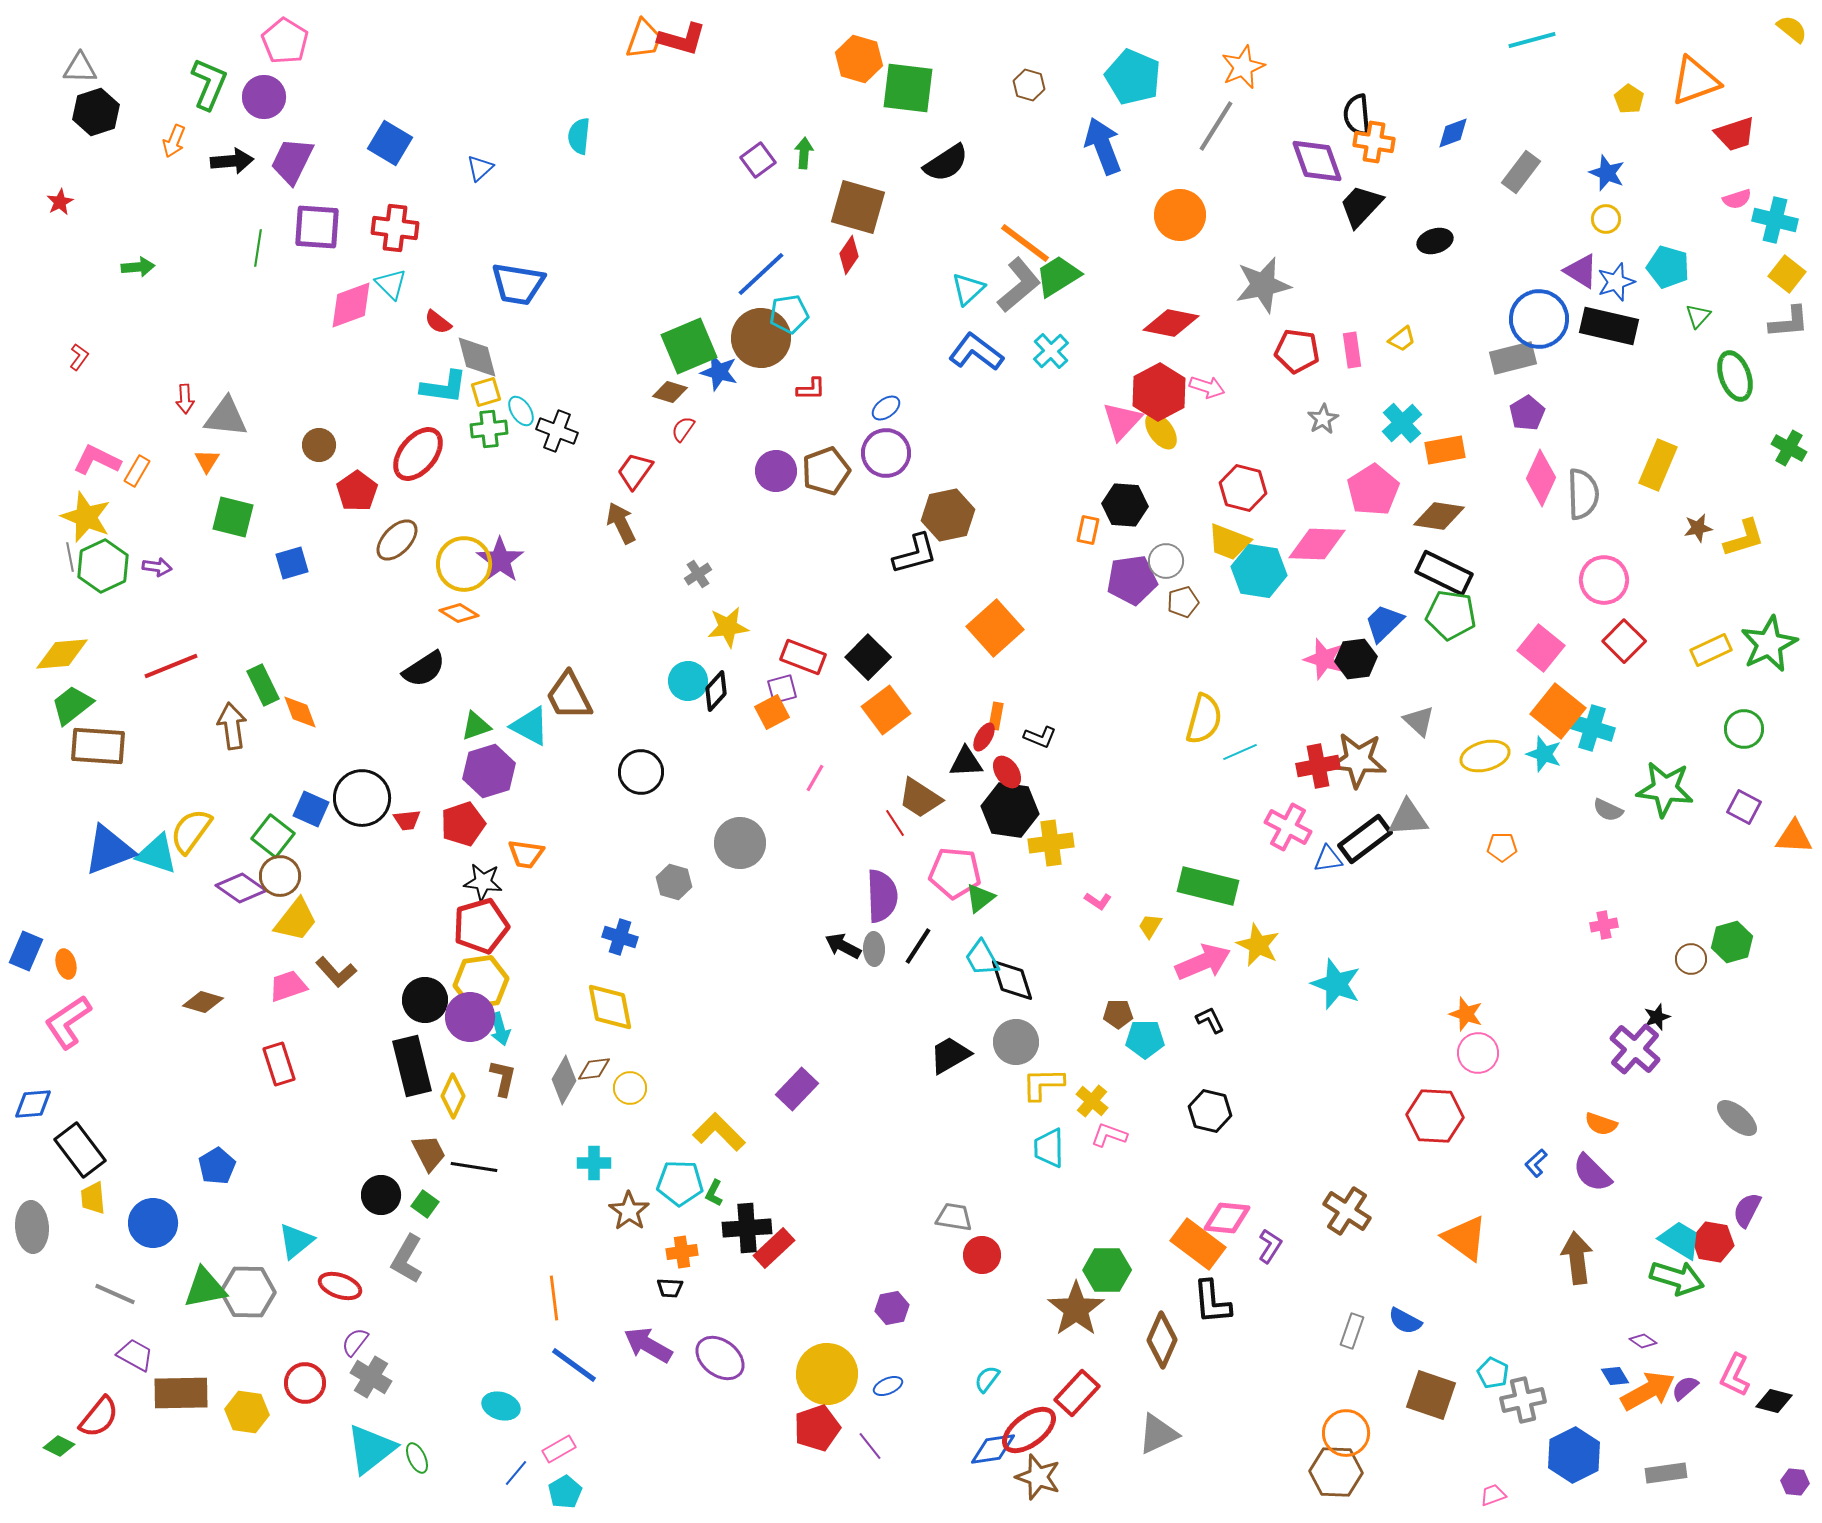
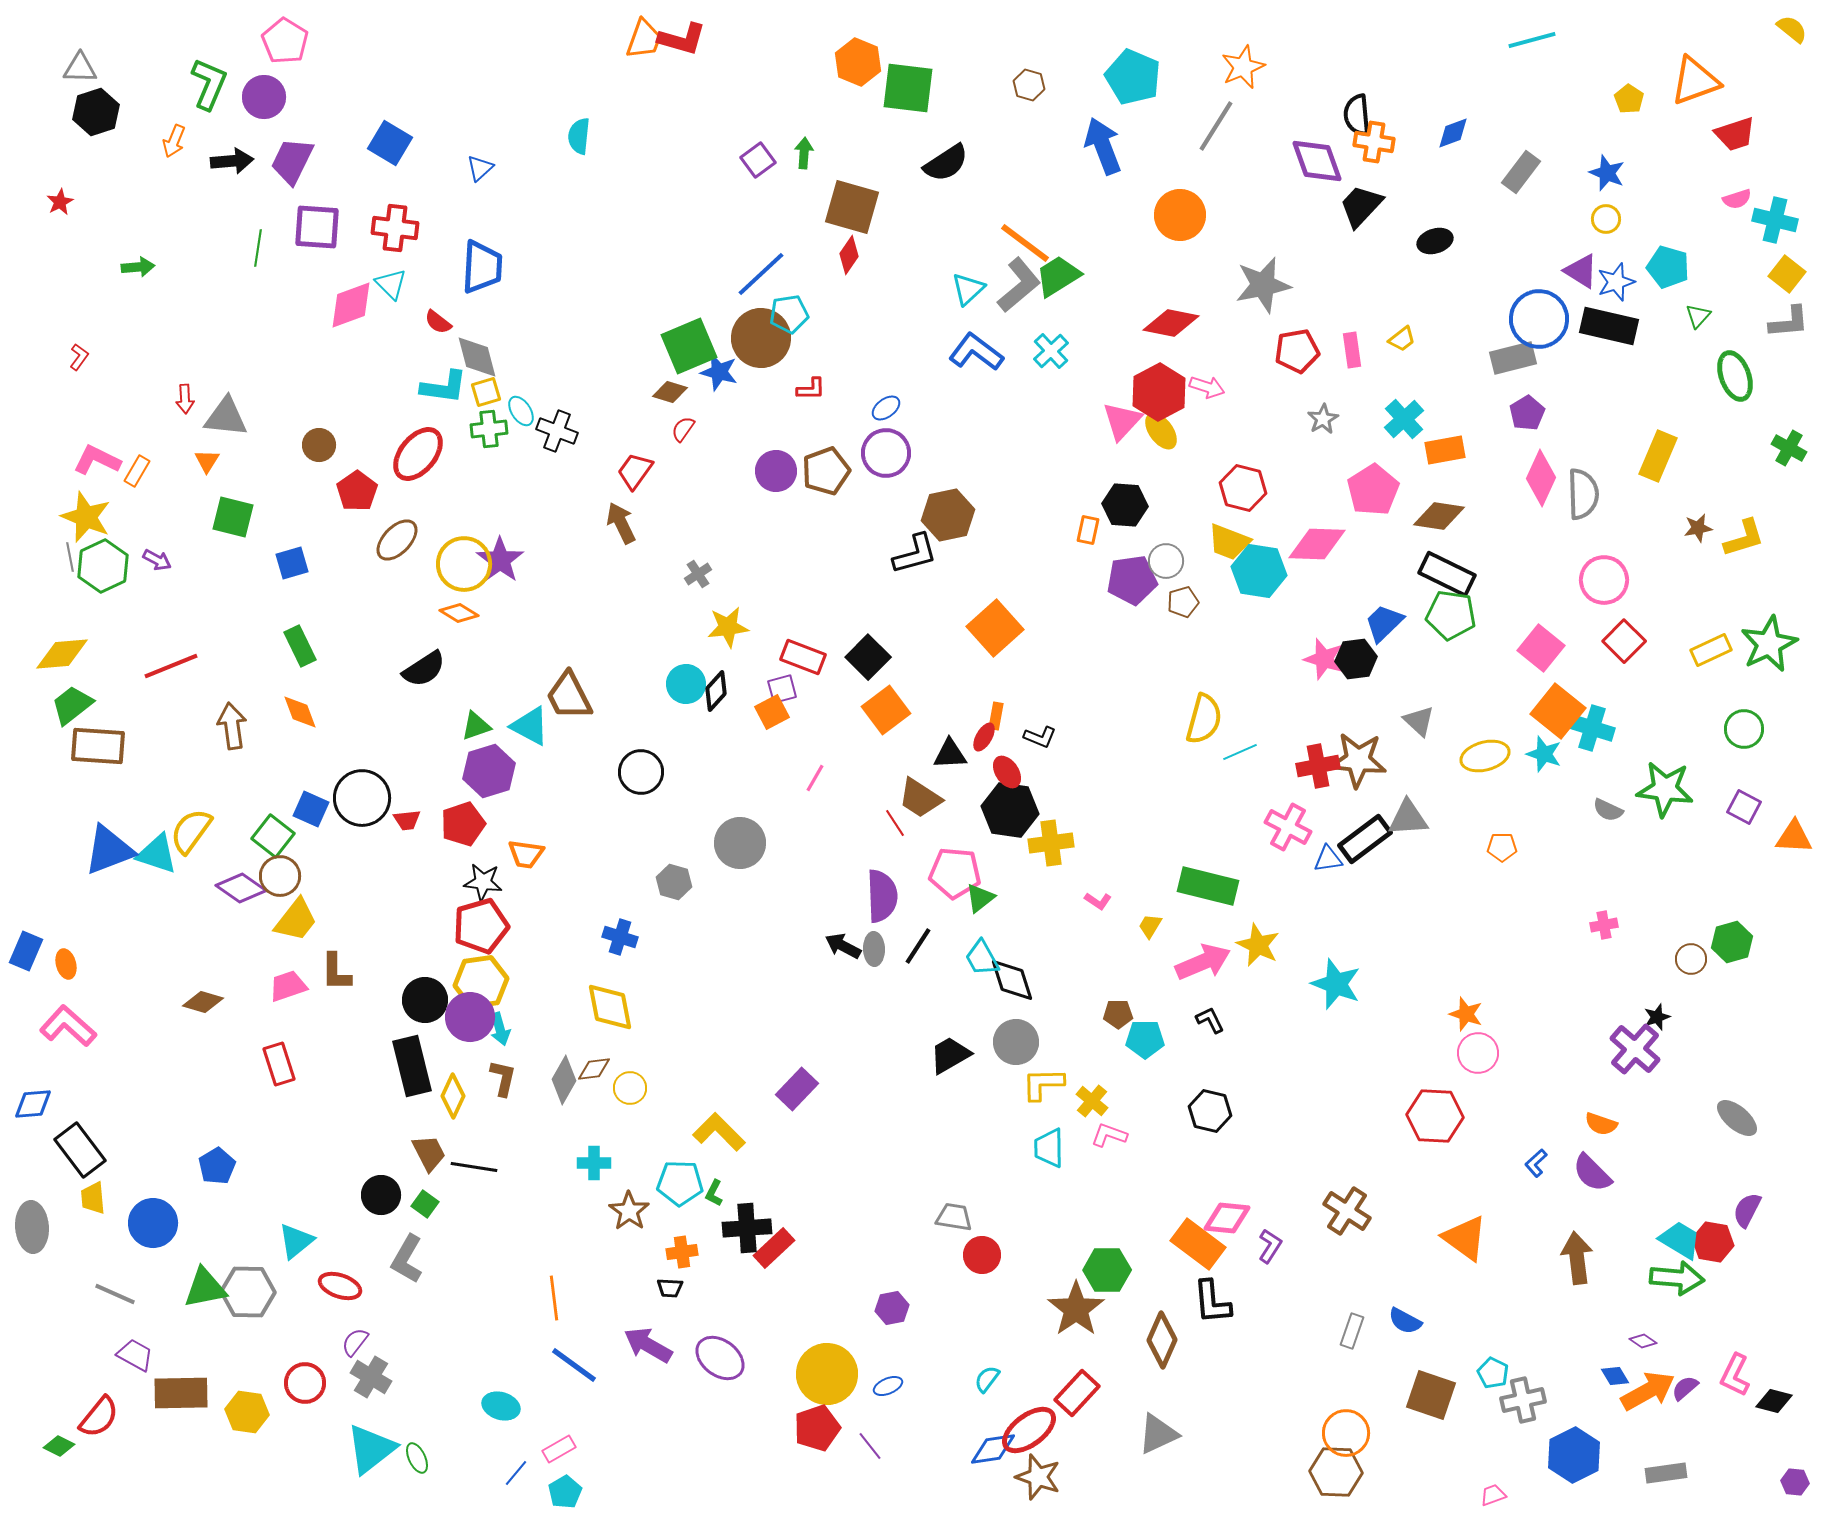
orange hexagon at (859, 59): moved 1 px left, 3 px down; rotated 6 degrees clockwise
brown square at (858, 207): moved 6 px left
blue trapezoid at (518, 284): moved 36 px left, 17 px up; rotated 96 degrees counterclockwise
red pentagon at (1297, 351): rotated 18 degrees counterclockwise
cyan cross at (1402, 423): moved 2 px right, 4 px up
yellow rectangle at (1658, 465): moved 9 px up
purple arrow at (157, 567): moved 7 px up; rotated 20 degrees clockwise
black rectangle at (1444, 573): moved 3 px right, 1 px down
cyan circle at (688, 681): moved 2 px left, 3 px down
green rectangle at (263, 685): moved 37 px right, 39 px up
black triangle at (966, 762): moved 16 px left, 8 px up
brown L-shape at (336, 972): rotated 42 degrees clockwise
pink L-shape at (68, 1022): moved 4 px down; rotated 76 degrees clockwise
green arrow at (1677, 1278): rotated 12 degrees counterclockwise
